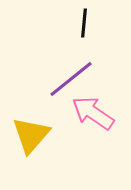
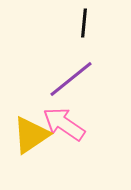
pink arrow: moved 29 px left, 11 px down
yellow triangle: rotated 15 degrees clockwise
